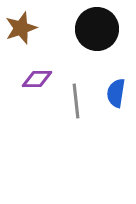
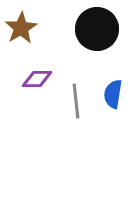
brown star: rotated 12 degrees counterclockwise
blue semicircle: moved 3 px left, 1 px down
